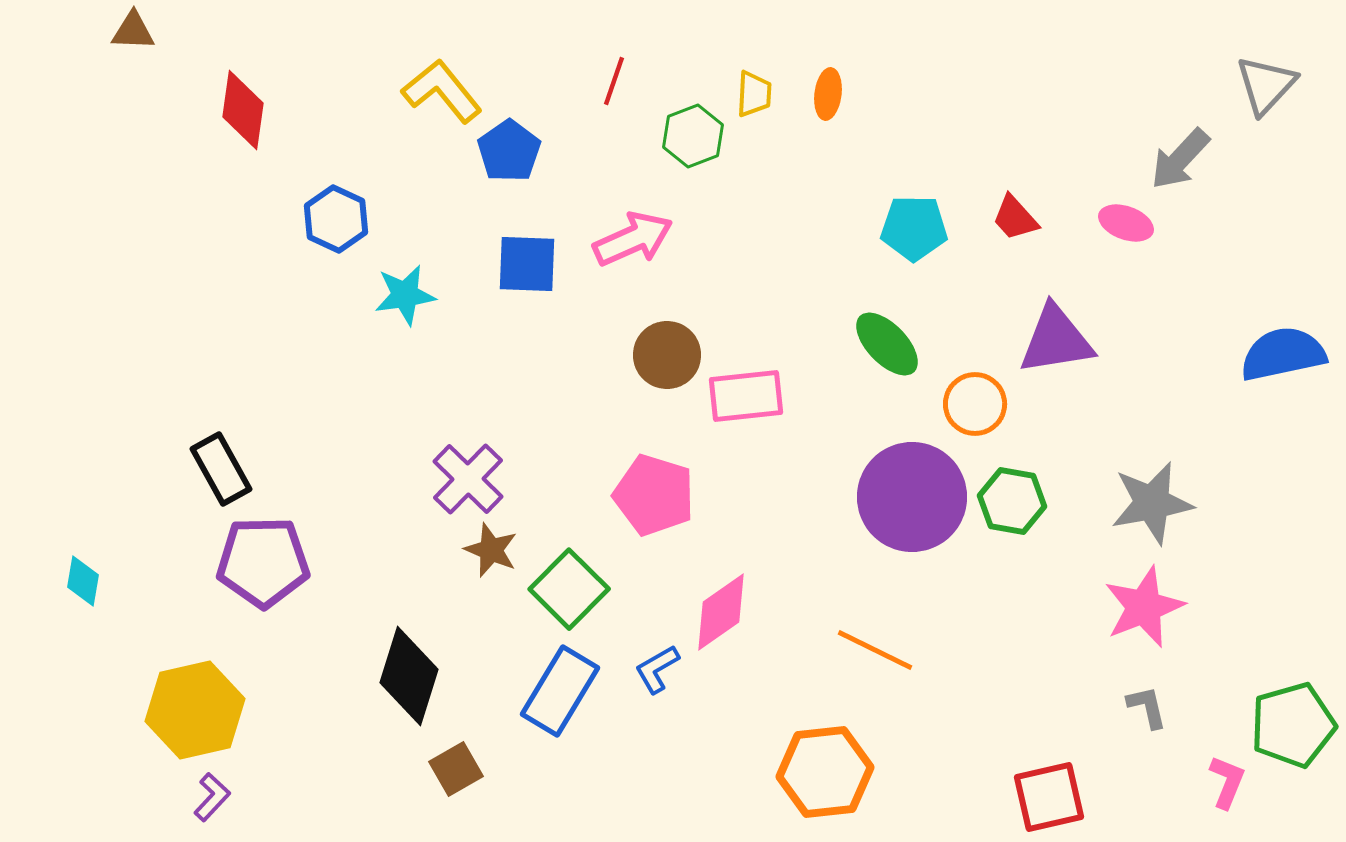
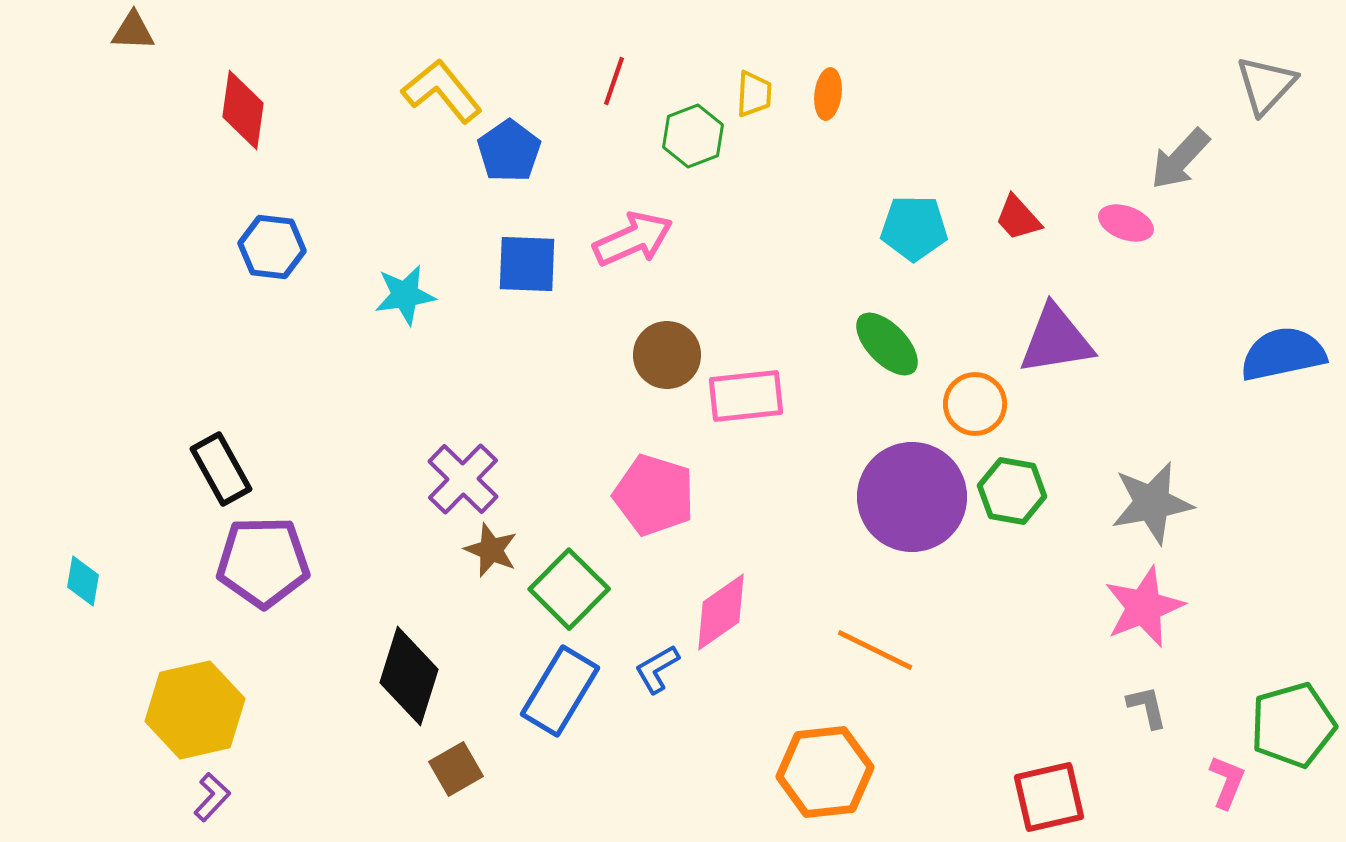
red trapezoid at (1015, 218): moved 3 px right
blue hexagon at (336, 219): moved 64 px left, 28 px down; rotated 18 degrees counterclockwise
purple cross at (468, 479): moved 5 px left
green hexagon at (1012, 501): moved 10 px up
